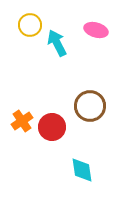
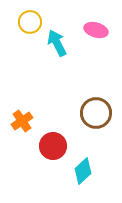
yellow circle: moved 3 px up
brown circle: moved 6 px right, 7 px down
red circle: moved 1 px right, 19 px down
cyan diamond: moved 1 px right, 1 px down; rotated 56 degrees clockwise
